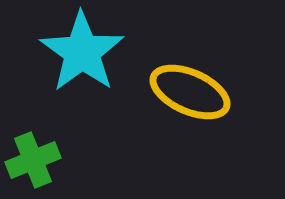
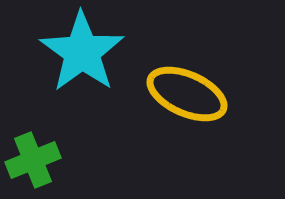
yellow ellipse: moved 3 px left, 2 px down
